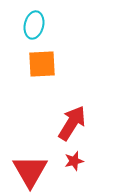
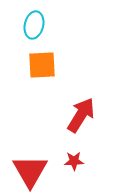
orange square: moved 1 px down
red arrow: moved 9 px right, 8 px up
red star: rotated 12 degrees clockwise
